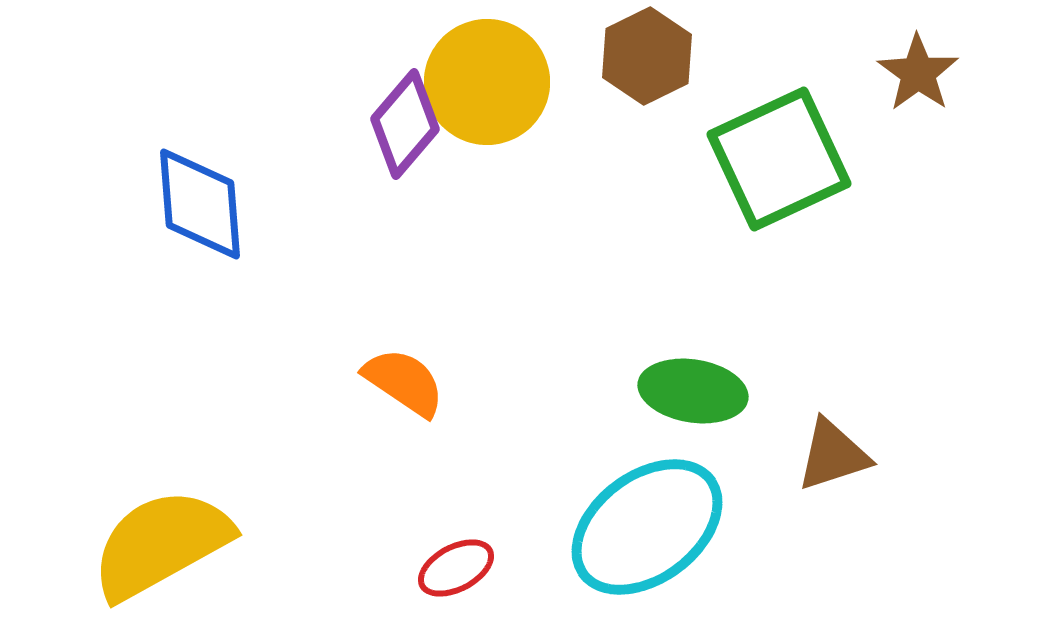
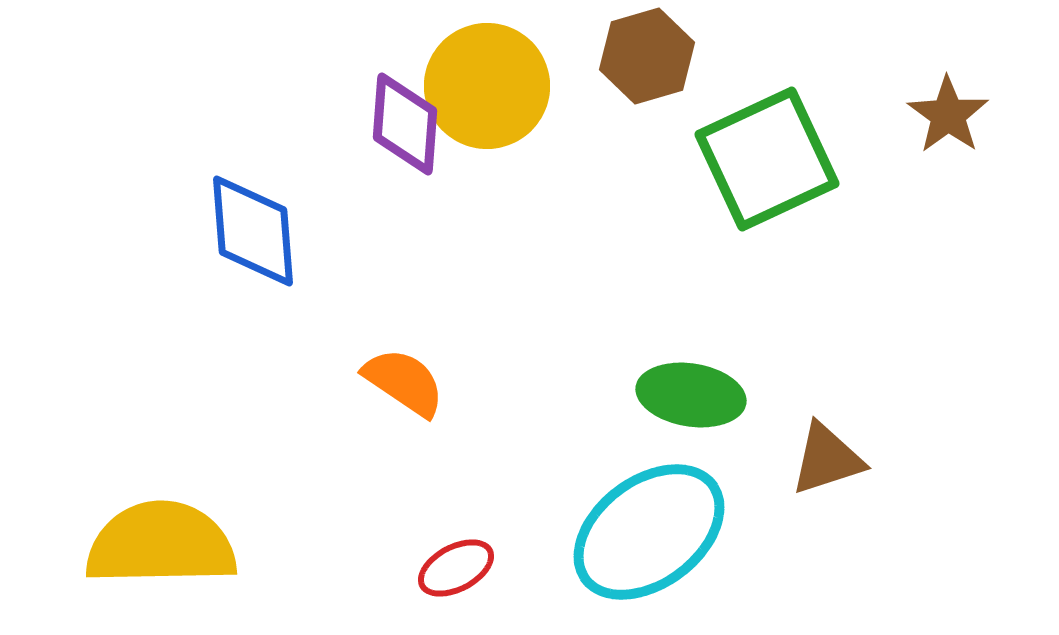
brown hexagon: rotated 10 degrees clockwise
brown star: moved 30 px right, 42 px down
yellow circle: moved 4 px down
purple diamond: rotated 36 degrees counterclockwise
green square: moved 12 px left
blue diamond: moved 53 px right, 27 px down
green ellipse: moved 2 px left, 4 px down
brown triangle: moved 6 px left, 4 px down
cyan ellipse: moved 2 px right, 5 px down
yellow semicircle: rotated 28 degrees clockwise
